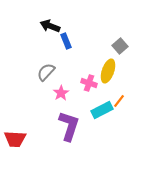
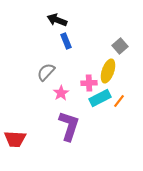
black arrow: moved 7 px right, 6 px up
pink cross: rotated 21 degrees counterclockwise
cyan rectangle: moved 2 px left, 12 px up
